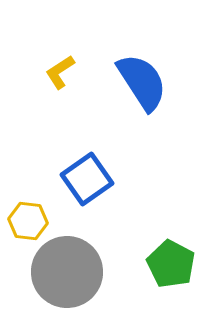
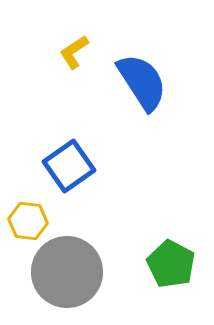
yellow L-shape: moved 14 px right, 20 px up
blue square: moved 18 px left, 13 px up
